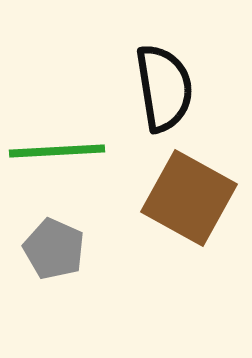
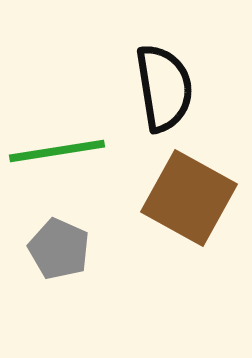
green line: rotated 6 degrees counterclockwise
gray pentagon: moved 5 px right
